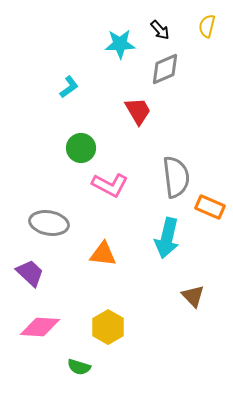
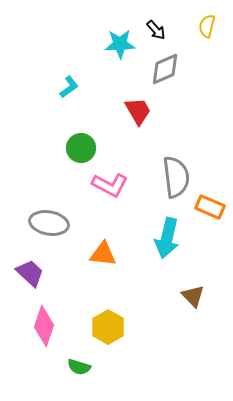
black arrow: moved 4 px left
pink diamond: moved 4 px right, 1 px up; rotated 75 degrees counterclockwise
